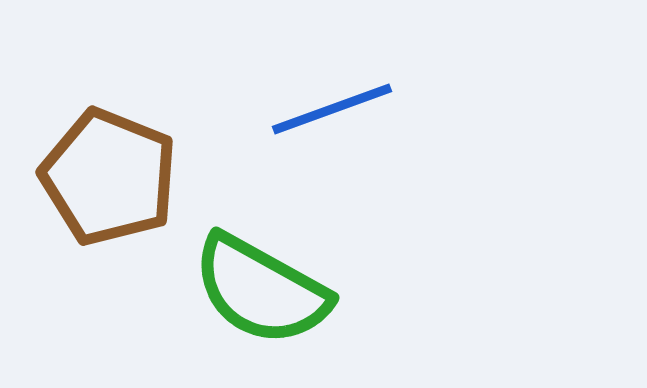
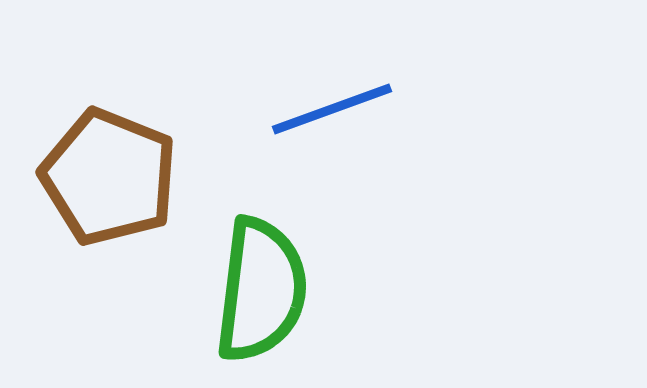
green semicircle: rotated 112 degrees counterclockwise
